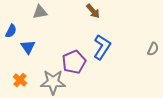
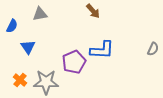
gray triangle: moved 2 px down
blue semicircle: moved 1 px right, 5 px up
blue L-shape: moved 3 px down; rotated 60 degrees clockwise
gray star: moved 7 px left
